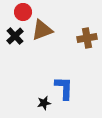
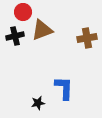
black cross: rotated 30 degrees clockwise
black star: moved 6 px left
